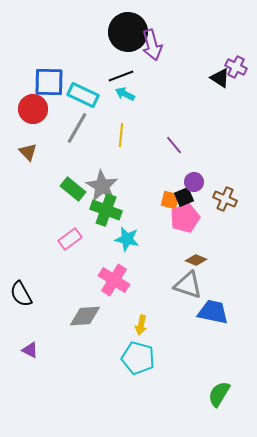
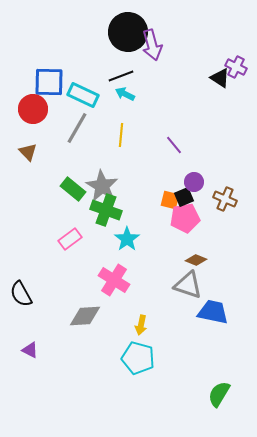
pink pentagon: rotated 12 degrees clockwise
cyan star: rotated 25 degrees clockwise
